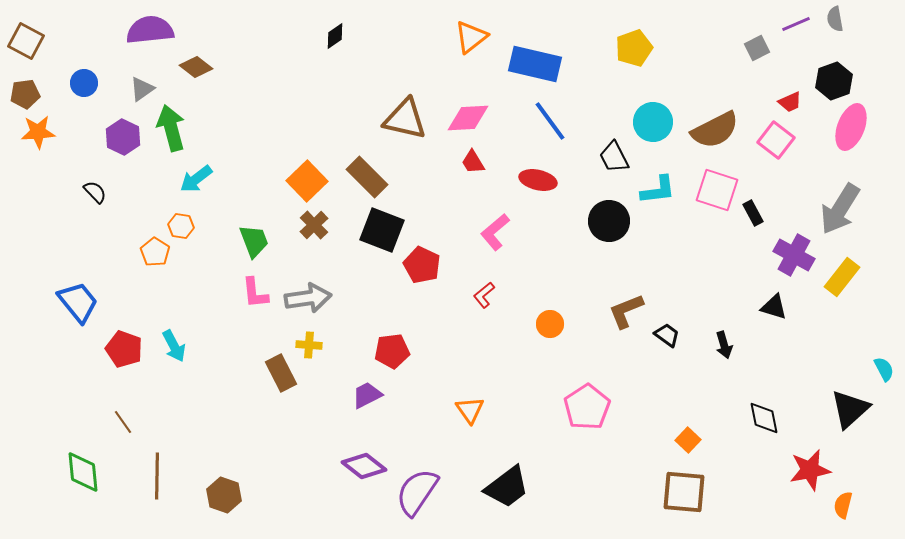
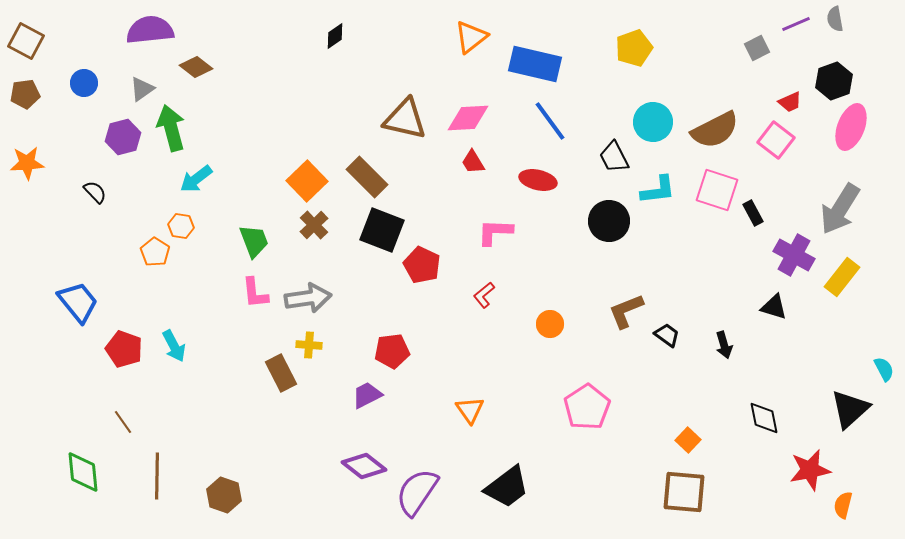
orange star at (38, 132): moved 11 px left, 31 px down
purple hexagon at (123, 137): rotated 20 degrees clockwise
pink L-shape at (495, 232): rotated 42 degrees clockwise
